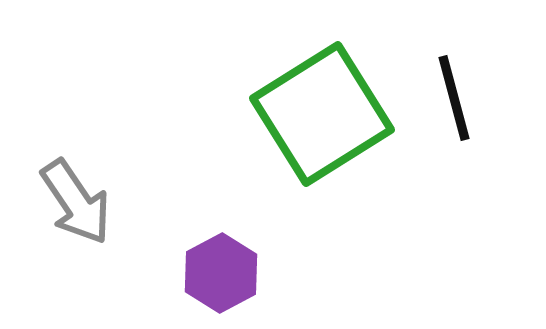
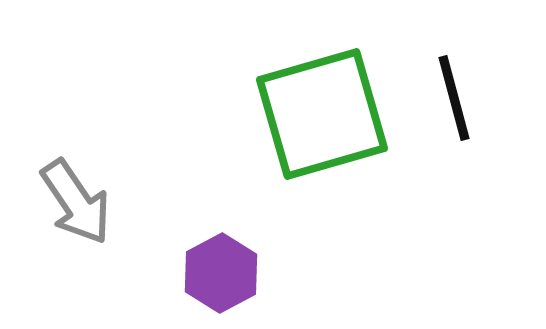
green square: rotated 16 degrees clockwise
